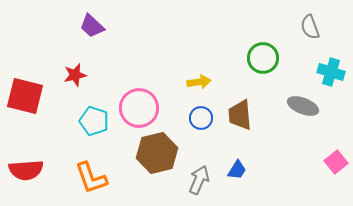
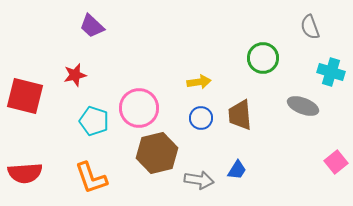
red semicircle: moved 1 px left, 3 px down
gray arrow: rotated 76 degrees clockwise
